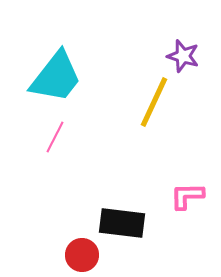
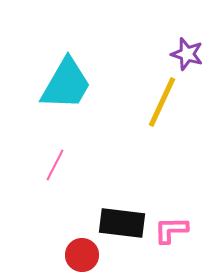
purple star: moved 4 px right, 2 px up
cyan trapezoid: moved 10 px right, 7 px down; rotated 8 degrees counterclockwise
yellow line: moved 8 px right
pink line: moved 28 px down
pink L-shape: moved 16 px left, 34 px down
